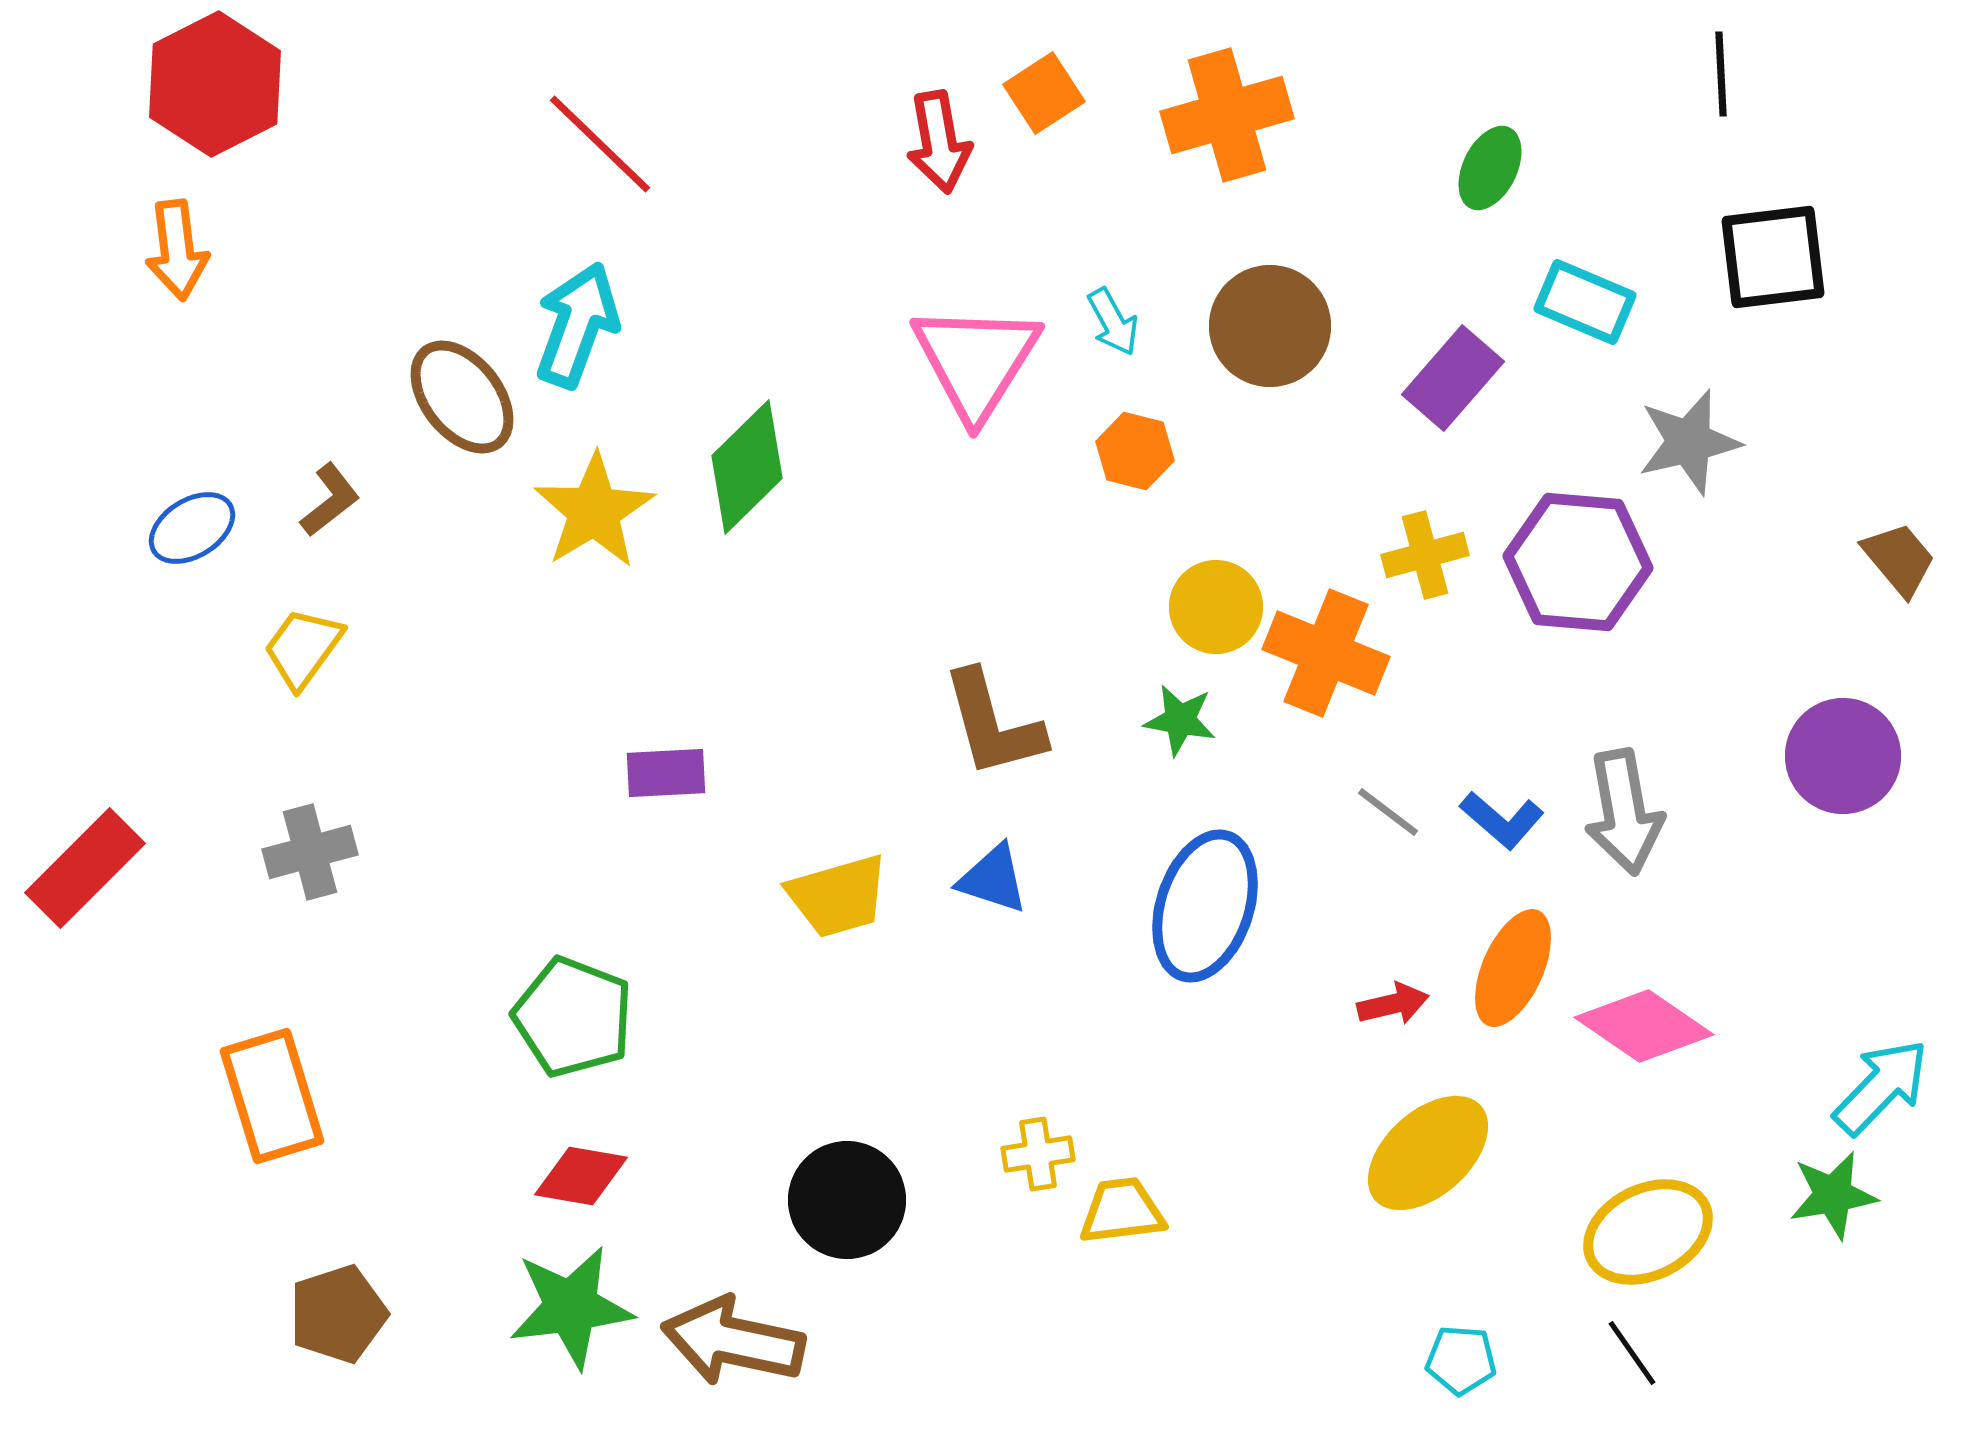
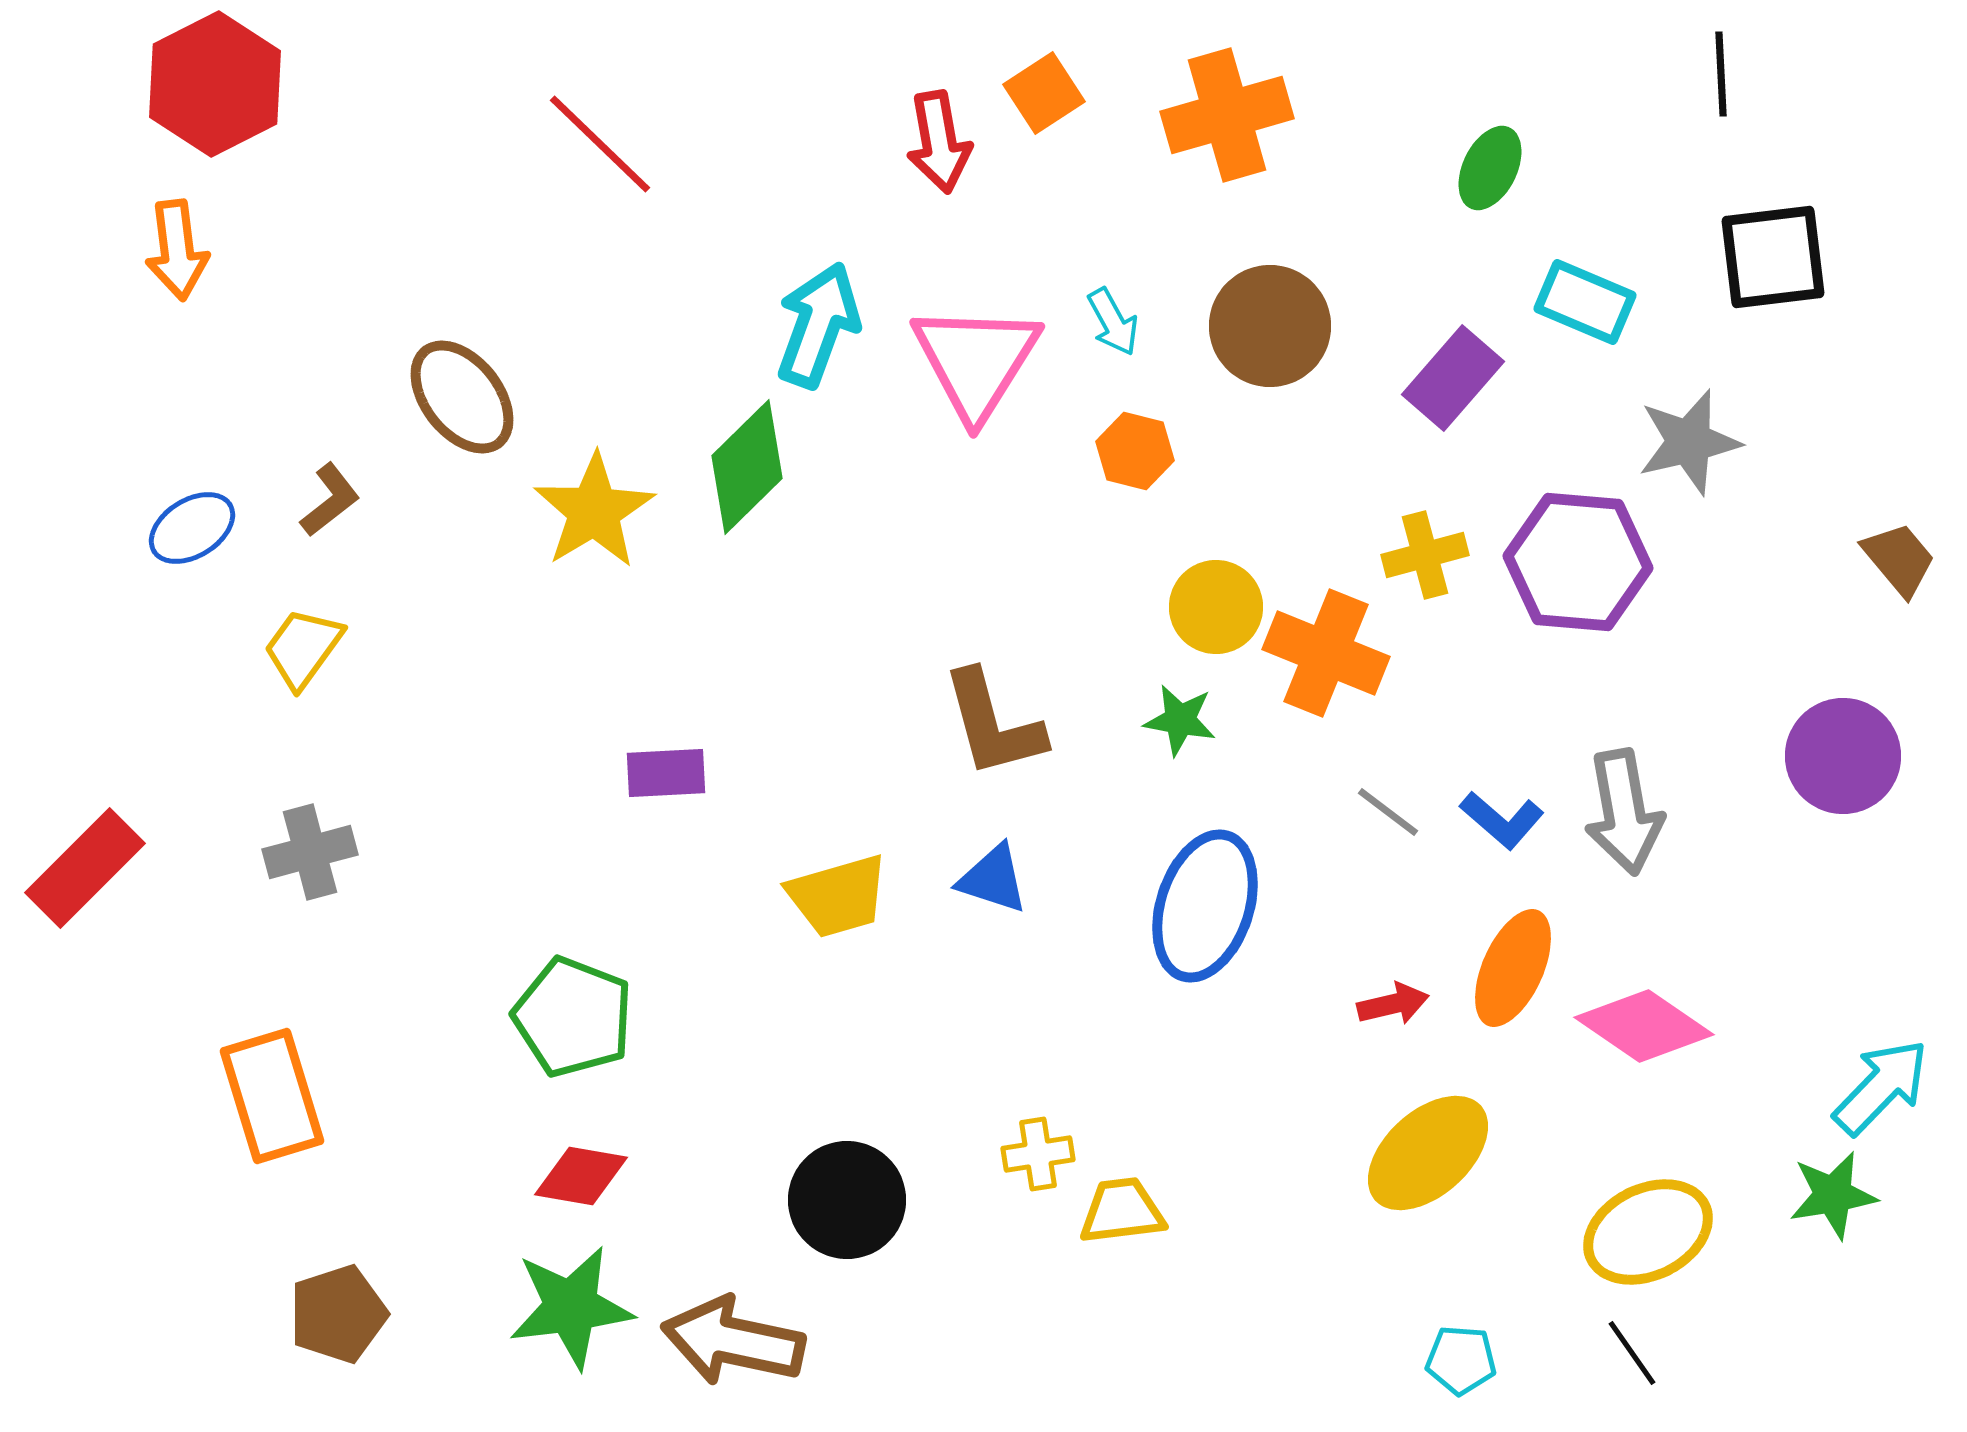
cyan arrow at (577, 325): moved 241 px right
